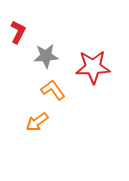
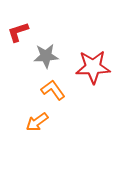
red L-shape: rotated 135 degrees counterclockwise
